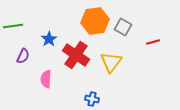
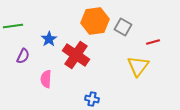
yellow triangle: moved 27 px right, 4 px down
